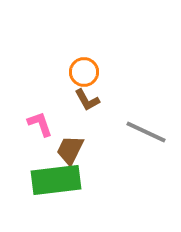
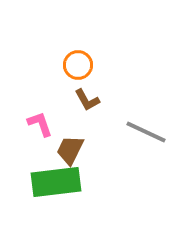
orange circle: moved 6 px left, 7 px up
green rectangle: moved 2 px down
